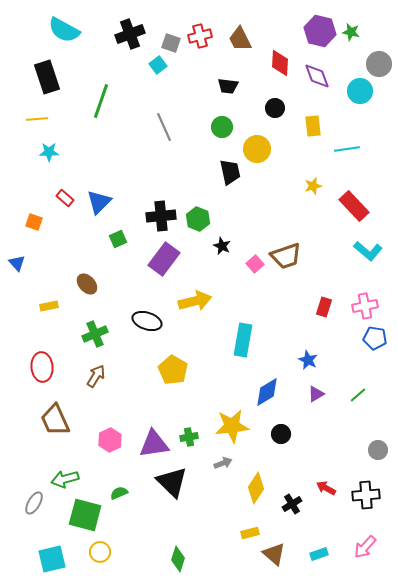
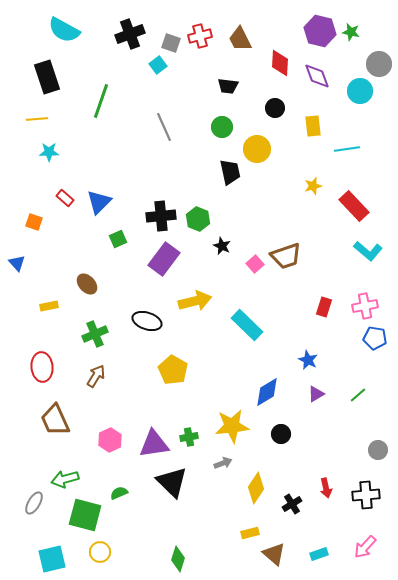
cyan rectangle at (243, 340): moved 4 px right, 15 px up; rotated 56 degrees counterclockwise
red arrow at (326, 488): rotated 132 degrees counterclockwise
